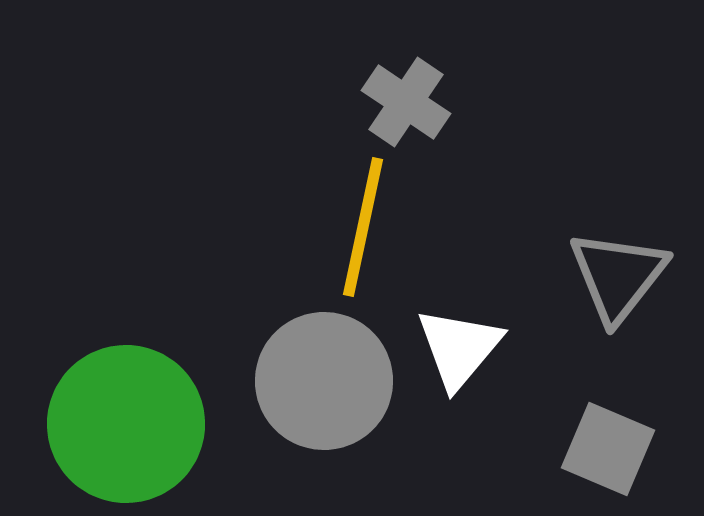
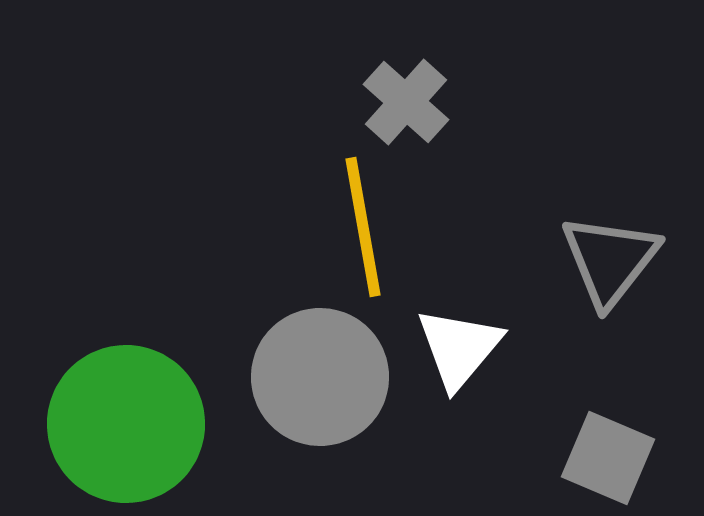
gray cross: rotated 8 degrees clockwise
yellow line: rotated 22 degrees counterclockwise
gray triangle: moved 8 px left, 16 px up
gray circle: moved 4 px left, 4 px up
gray square: moved 9 px down
